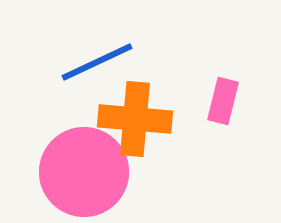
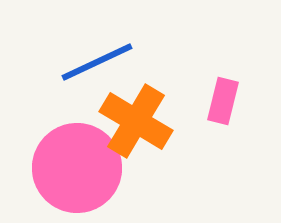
orange cross: moved 1 px right, 2 px down; rotated 26 degrees clockwise
pink circle: moved 7 px left, 4 px up
